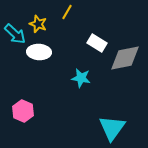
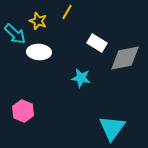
yellow star: moved 3 px up
